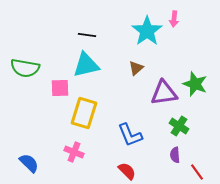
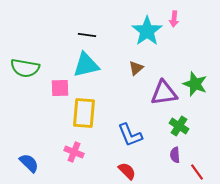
yellow rectangle: rotated 12 degrees counterclockwise
